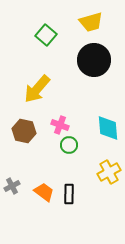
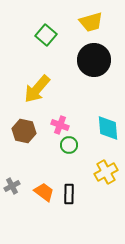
yellow cross: moved 3 px left
